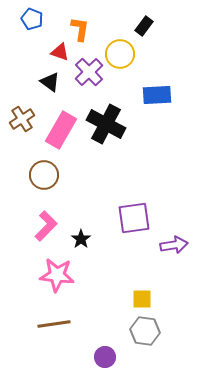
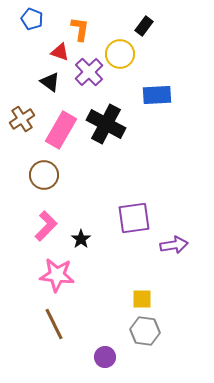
brown line: rotated 72 degrees clockwise
